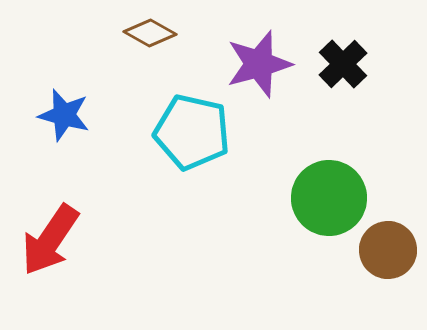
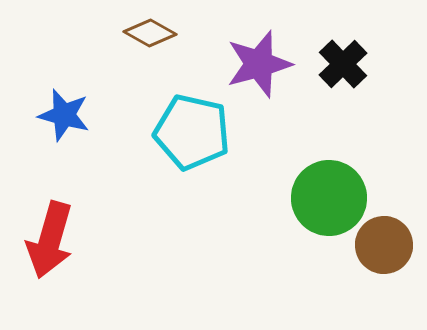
red arrow: rotated 18 degrees counterclockwise
brown circle: moved 4 px left, 5 px up
